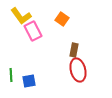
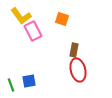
orange square: rotated 16 degrees counterclockwise
green line: moved 10 px down; rotated 16 degrees counterclockwise
